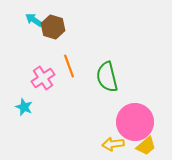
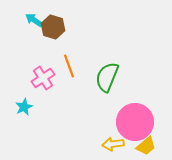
green semicircle: rotated 36 degrees clockwise
cyan star: rotated 24 degrees clockwise
